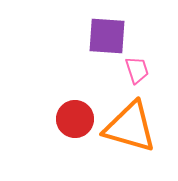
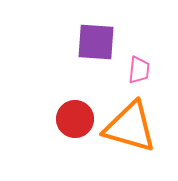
purple square: moved 11 px left, 6 px down
pink trapezoid: moved 2 px right; rotated 24 degrees clockwise
